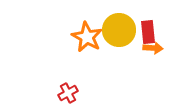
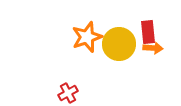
yellow circle: moved 14 px down
orange star: rotated 24 degrees clockwise
